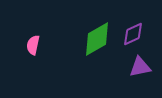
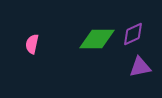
green diamond: rotated 30 degrees clockwise
pink semicircle: moved 1 px left, 1 px up
